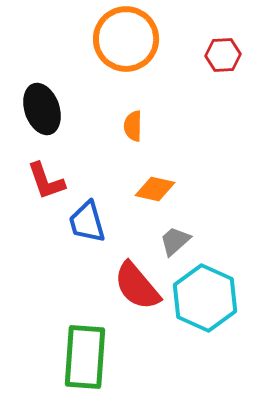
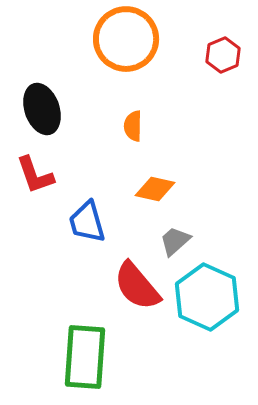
red hexagon: rotated 20 degrees counterclockwise
red L-shape: moved 11 px left, 6 px up
cyan hexagon: moved 2 px right, 1 px up
